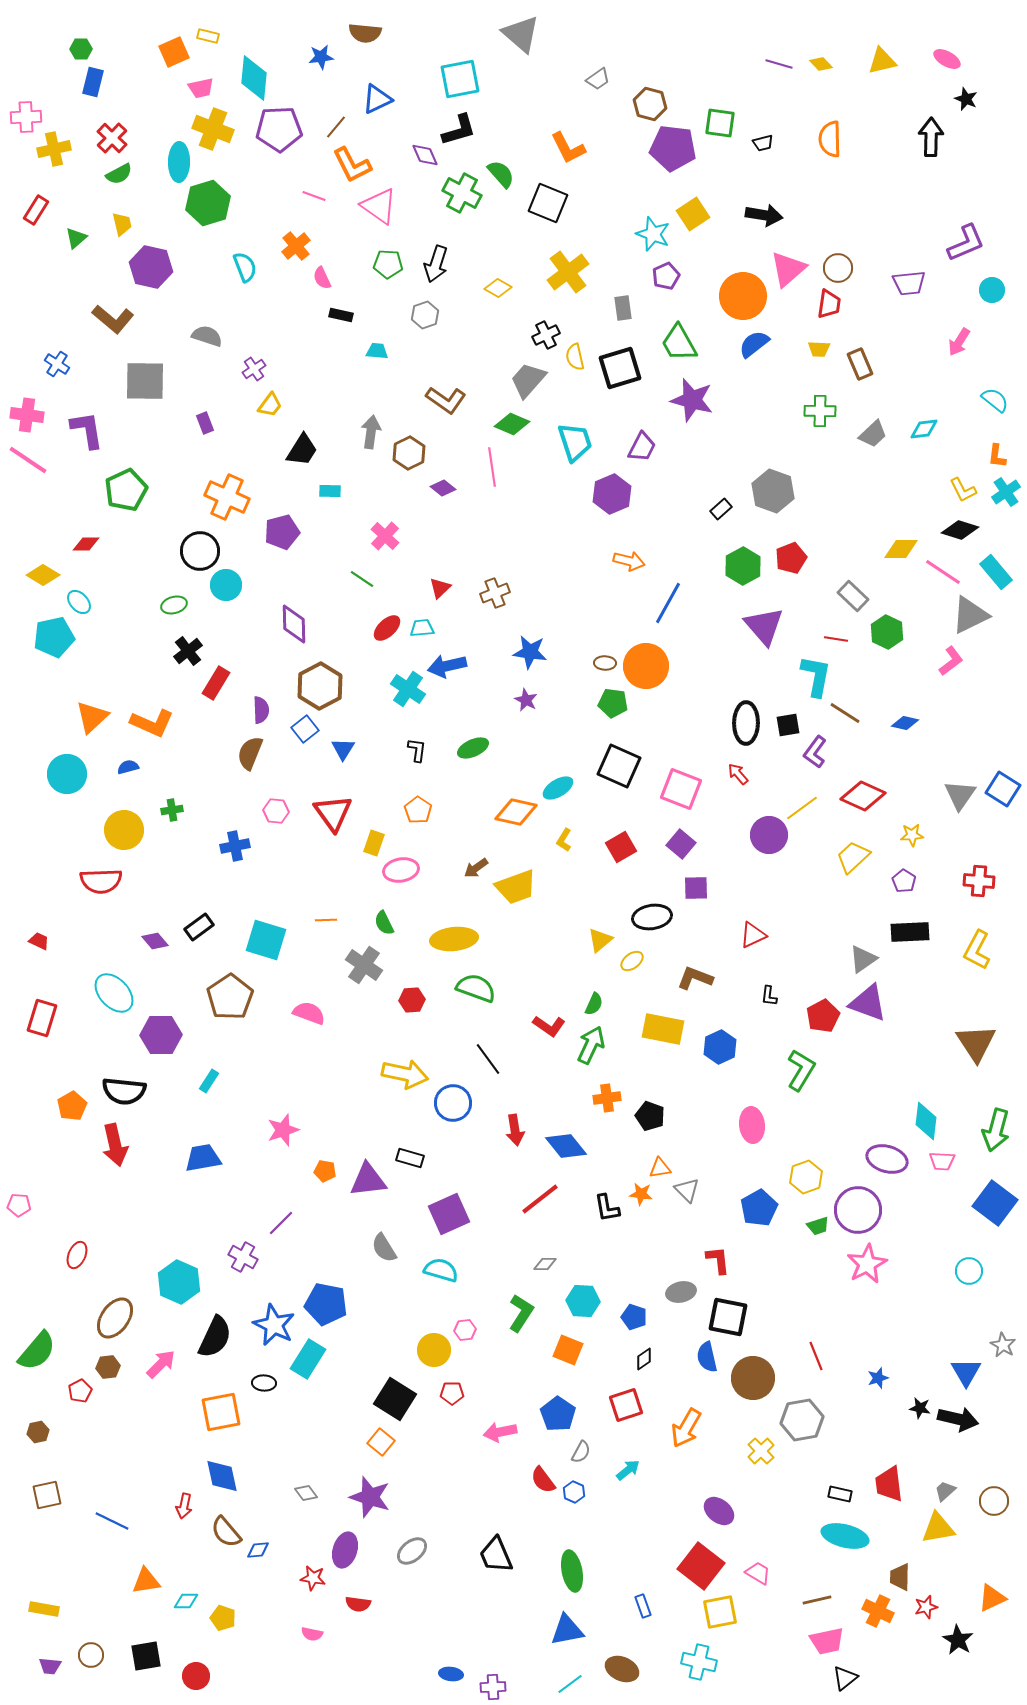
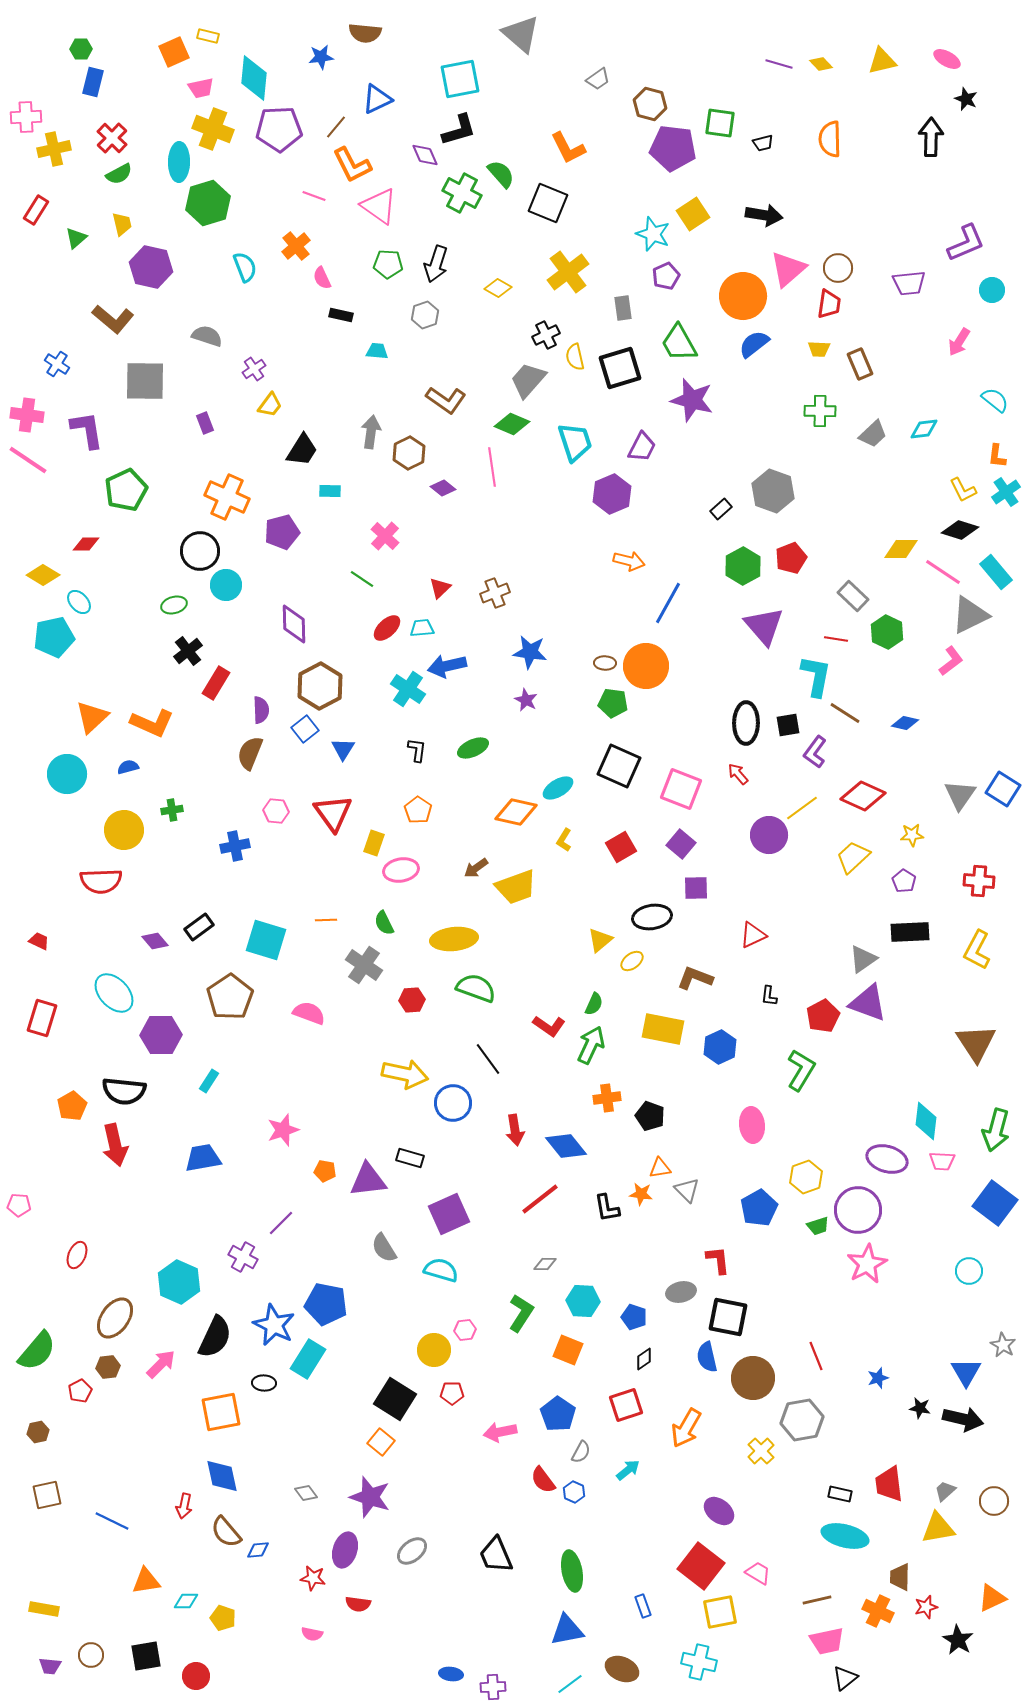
black arrow at (958, 1419): moved 5 px right
